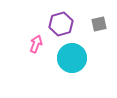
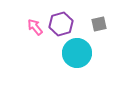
pink arrow: moved 1 px left, 17 px up; rotated 60 degrees counterclockwise
cyan circle: moved 5 px right, 5 px up
